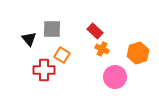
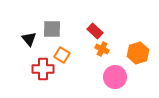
red cross: moved 1 px left, 1 px up
